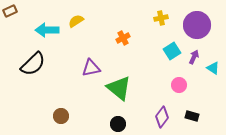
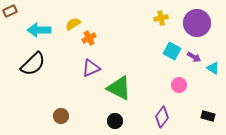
yellow semicircle: moved 3 px left, 3 px down
purple circle: moved 2 px up
cyan arrow: moved 8 px left
orange cross: moved 34 px left
cyan square: rotated 30 degrees counterclockwise
purple arrow: rotated 96 degrees clockwise
purple triangle: rotated 12 degrees counterclockwise
green triangle: rotated 12 degrees counterclockwise
black rectangle: moved 16 px right
black circle: moved 3 px left, 3 px up
